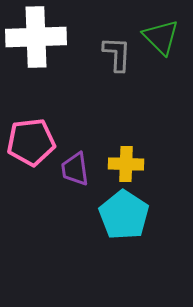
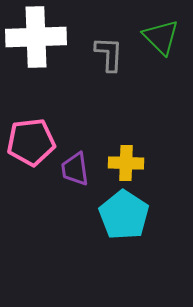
gray L-shape: moved 8 px left
yellow cross: moved 1 px up
